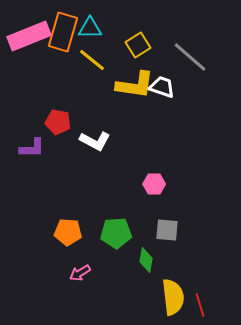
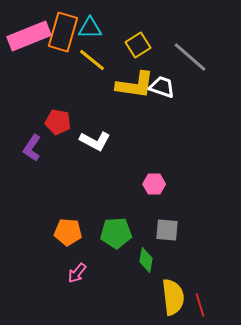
purple L-shape: rotated 124 degrees clockwise
pink arrow: moved 3 px left; rotated 20 degrees counterclockwise
